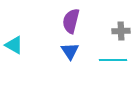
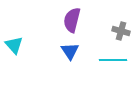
purple semicircle: moved 1 px right, 1 px up
gray cross: rotated 18 degrees clockwise
cyan triangle: rotated 18 degrees clockwise
